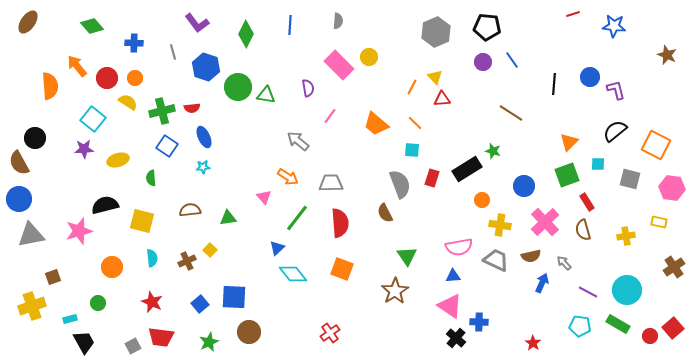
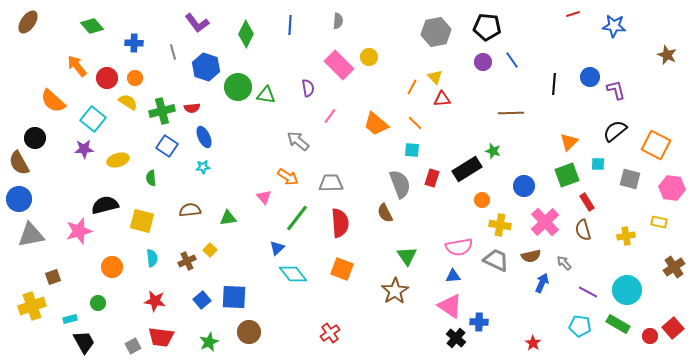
gray hexagon at (436, 32): rotated 12 degrees clockwise
orange semicircle at (50, 86): moved 3 px right, 15 px down; rotated 136 degrees clockwise
brown line at (511, 113): rotated 35 degrees counterclockwise
red star at (152, 302): moved 3 px right, 1 px up; rotated 15 degrees counterclockwise
blue square at (200, 304): moved 2 px right, 4 px up
